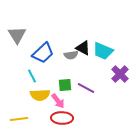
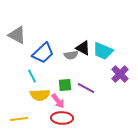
gray triangle: rotated 30 degrees counterclockwise
